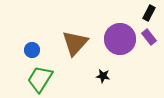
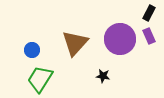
purple rectangle: moved 1 px up; rotated 14 degrees clockwise
